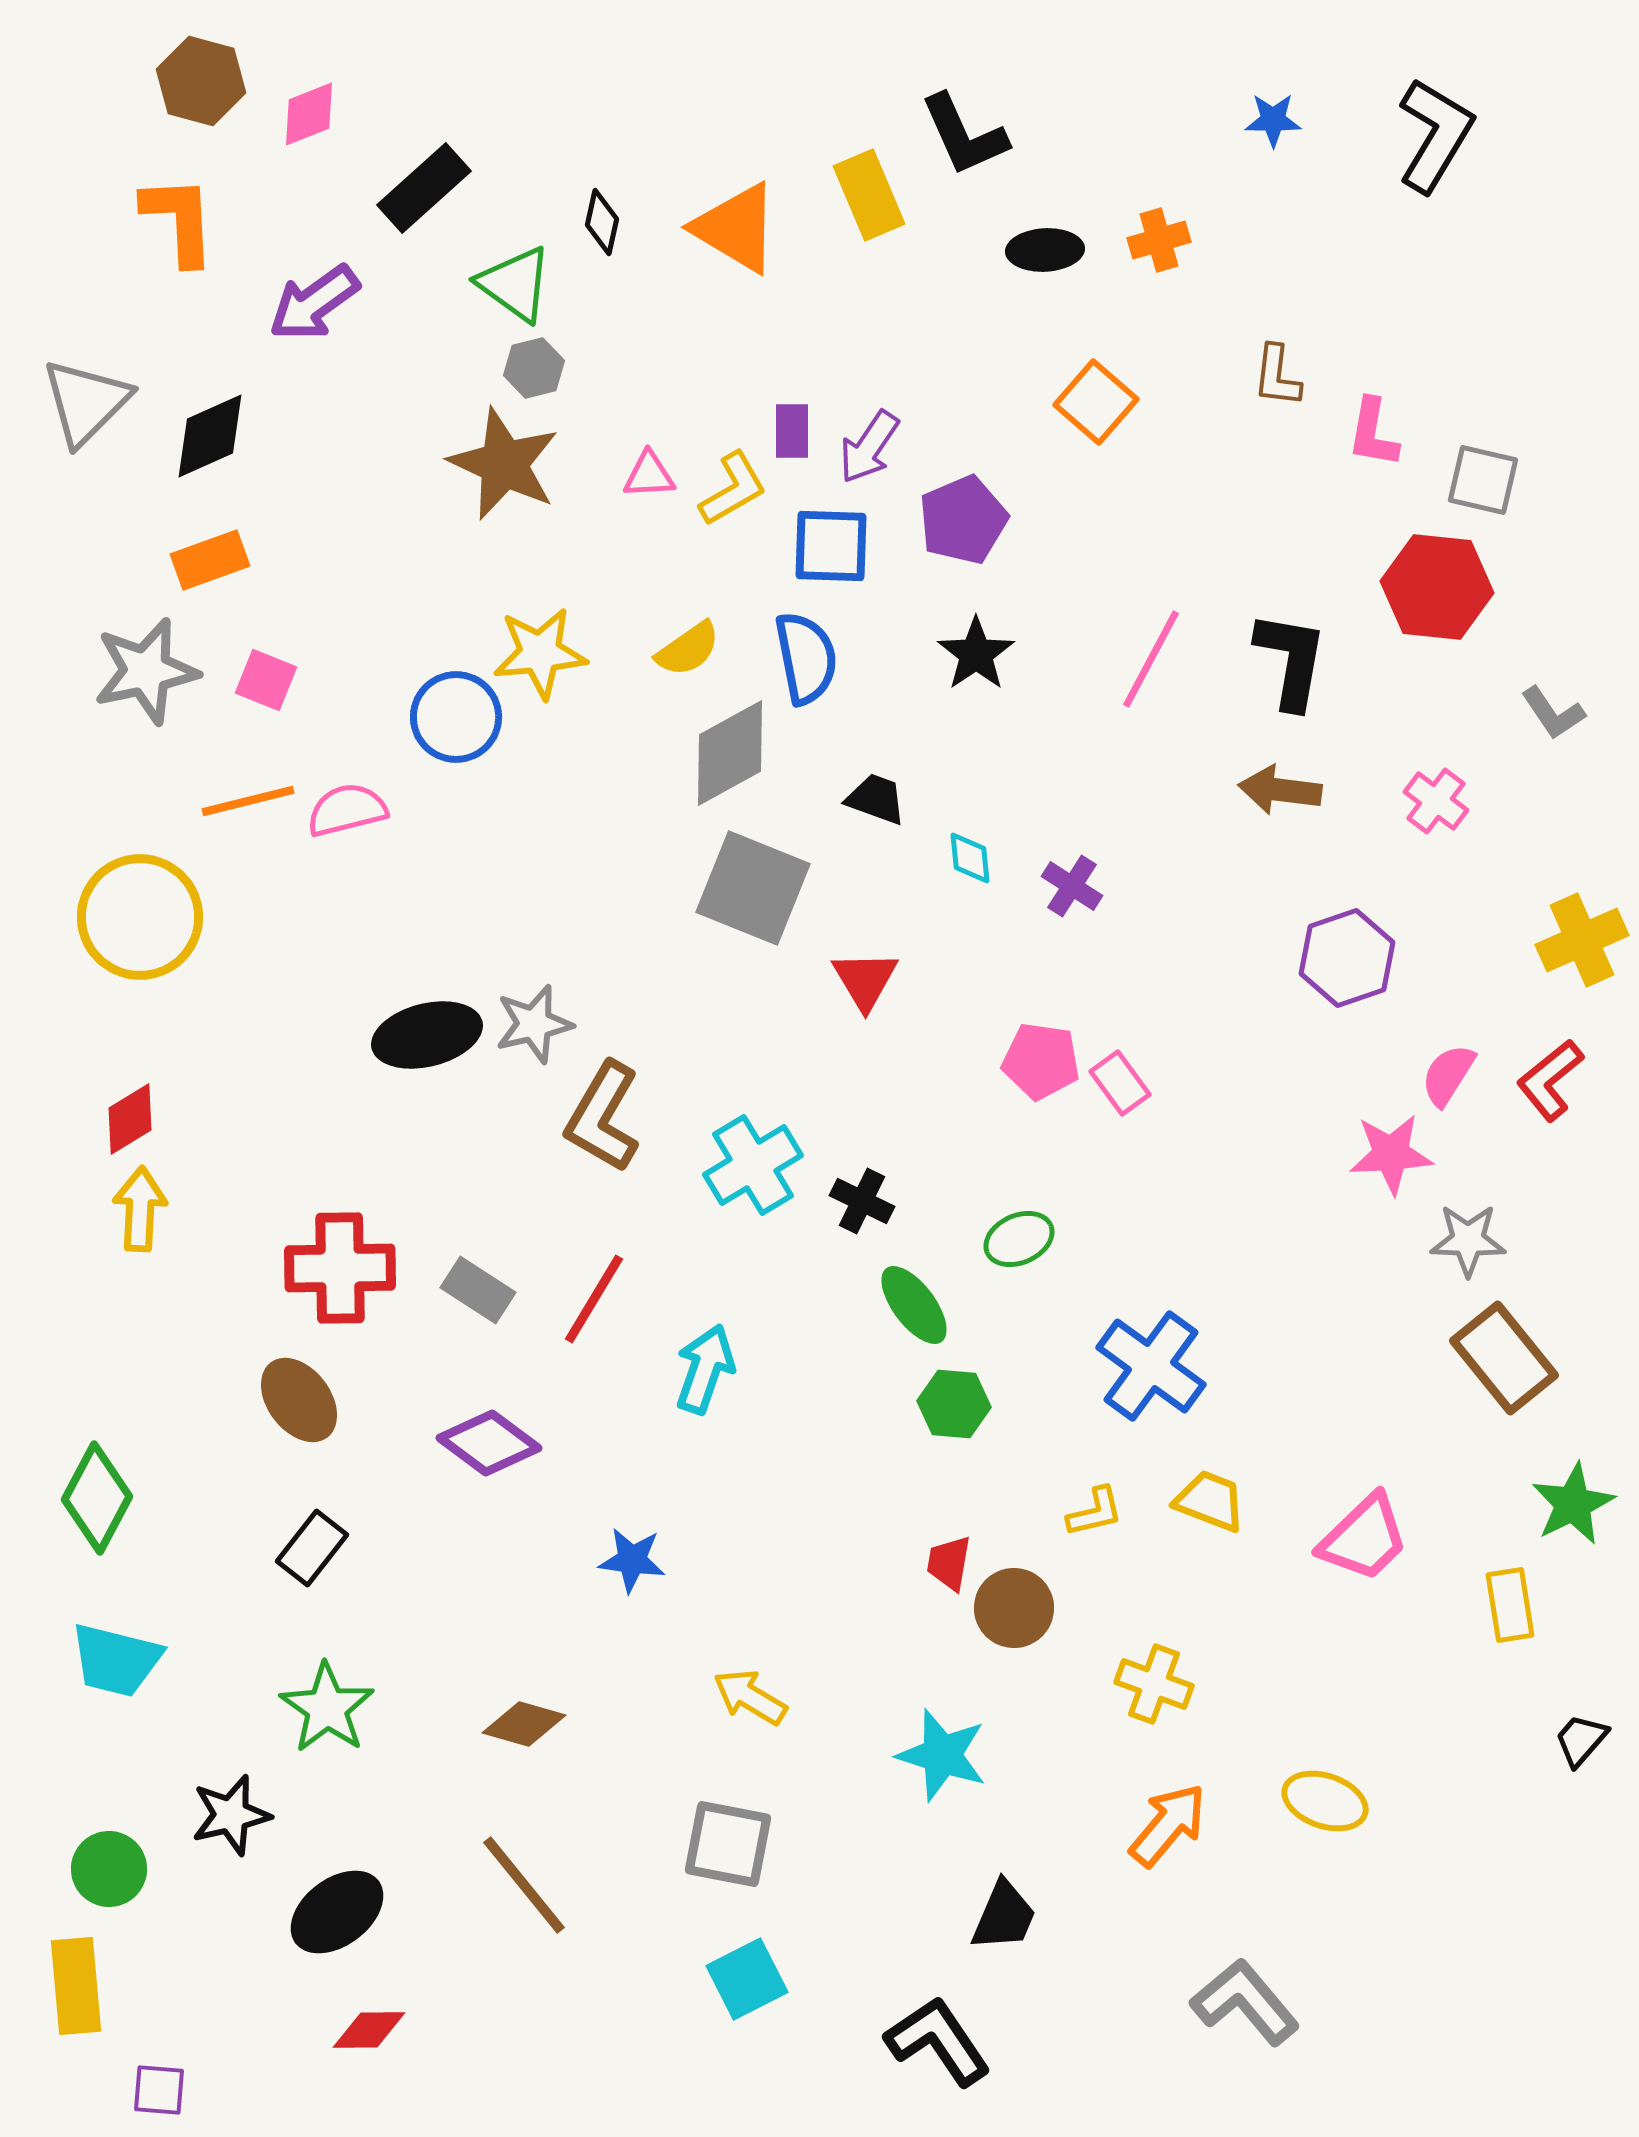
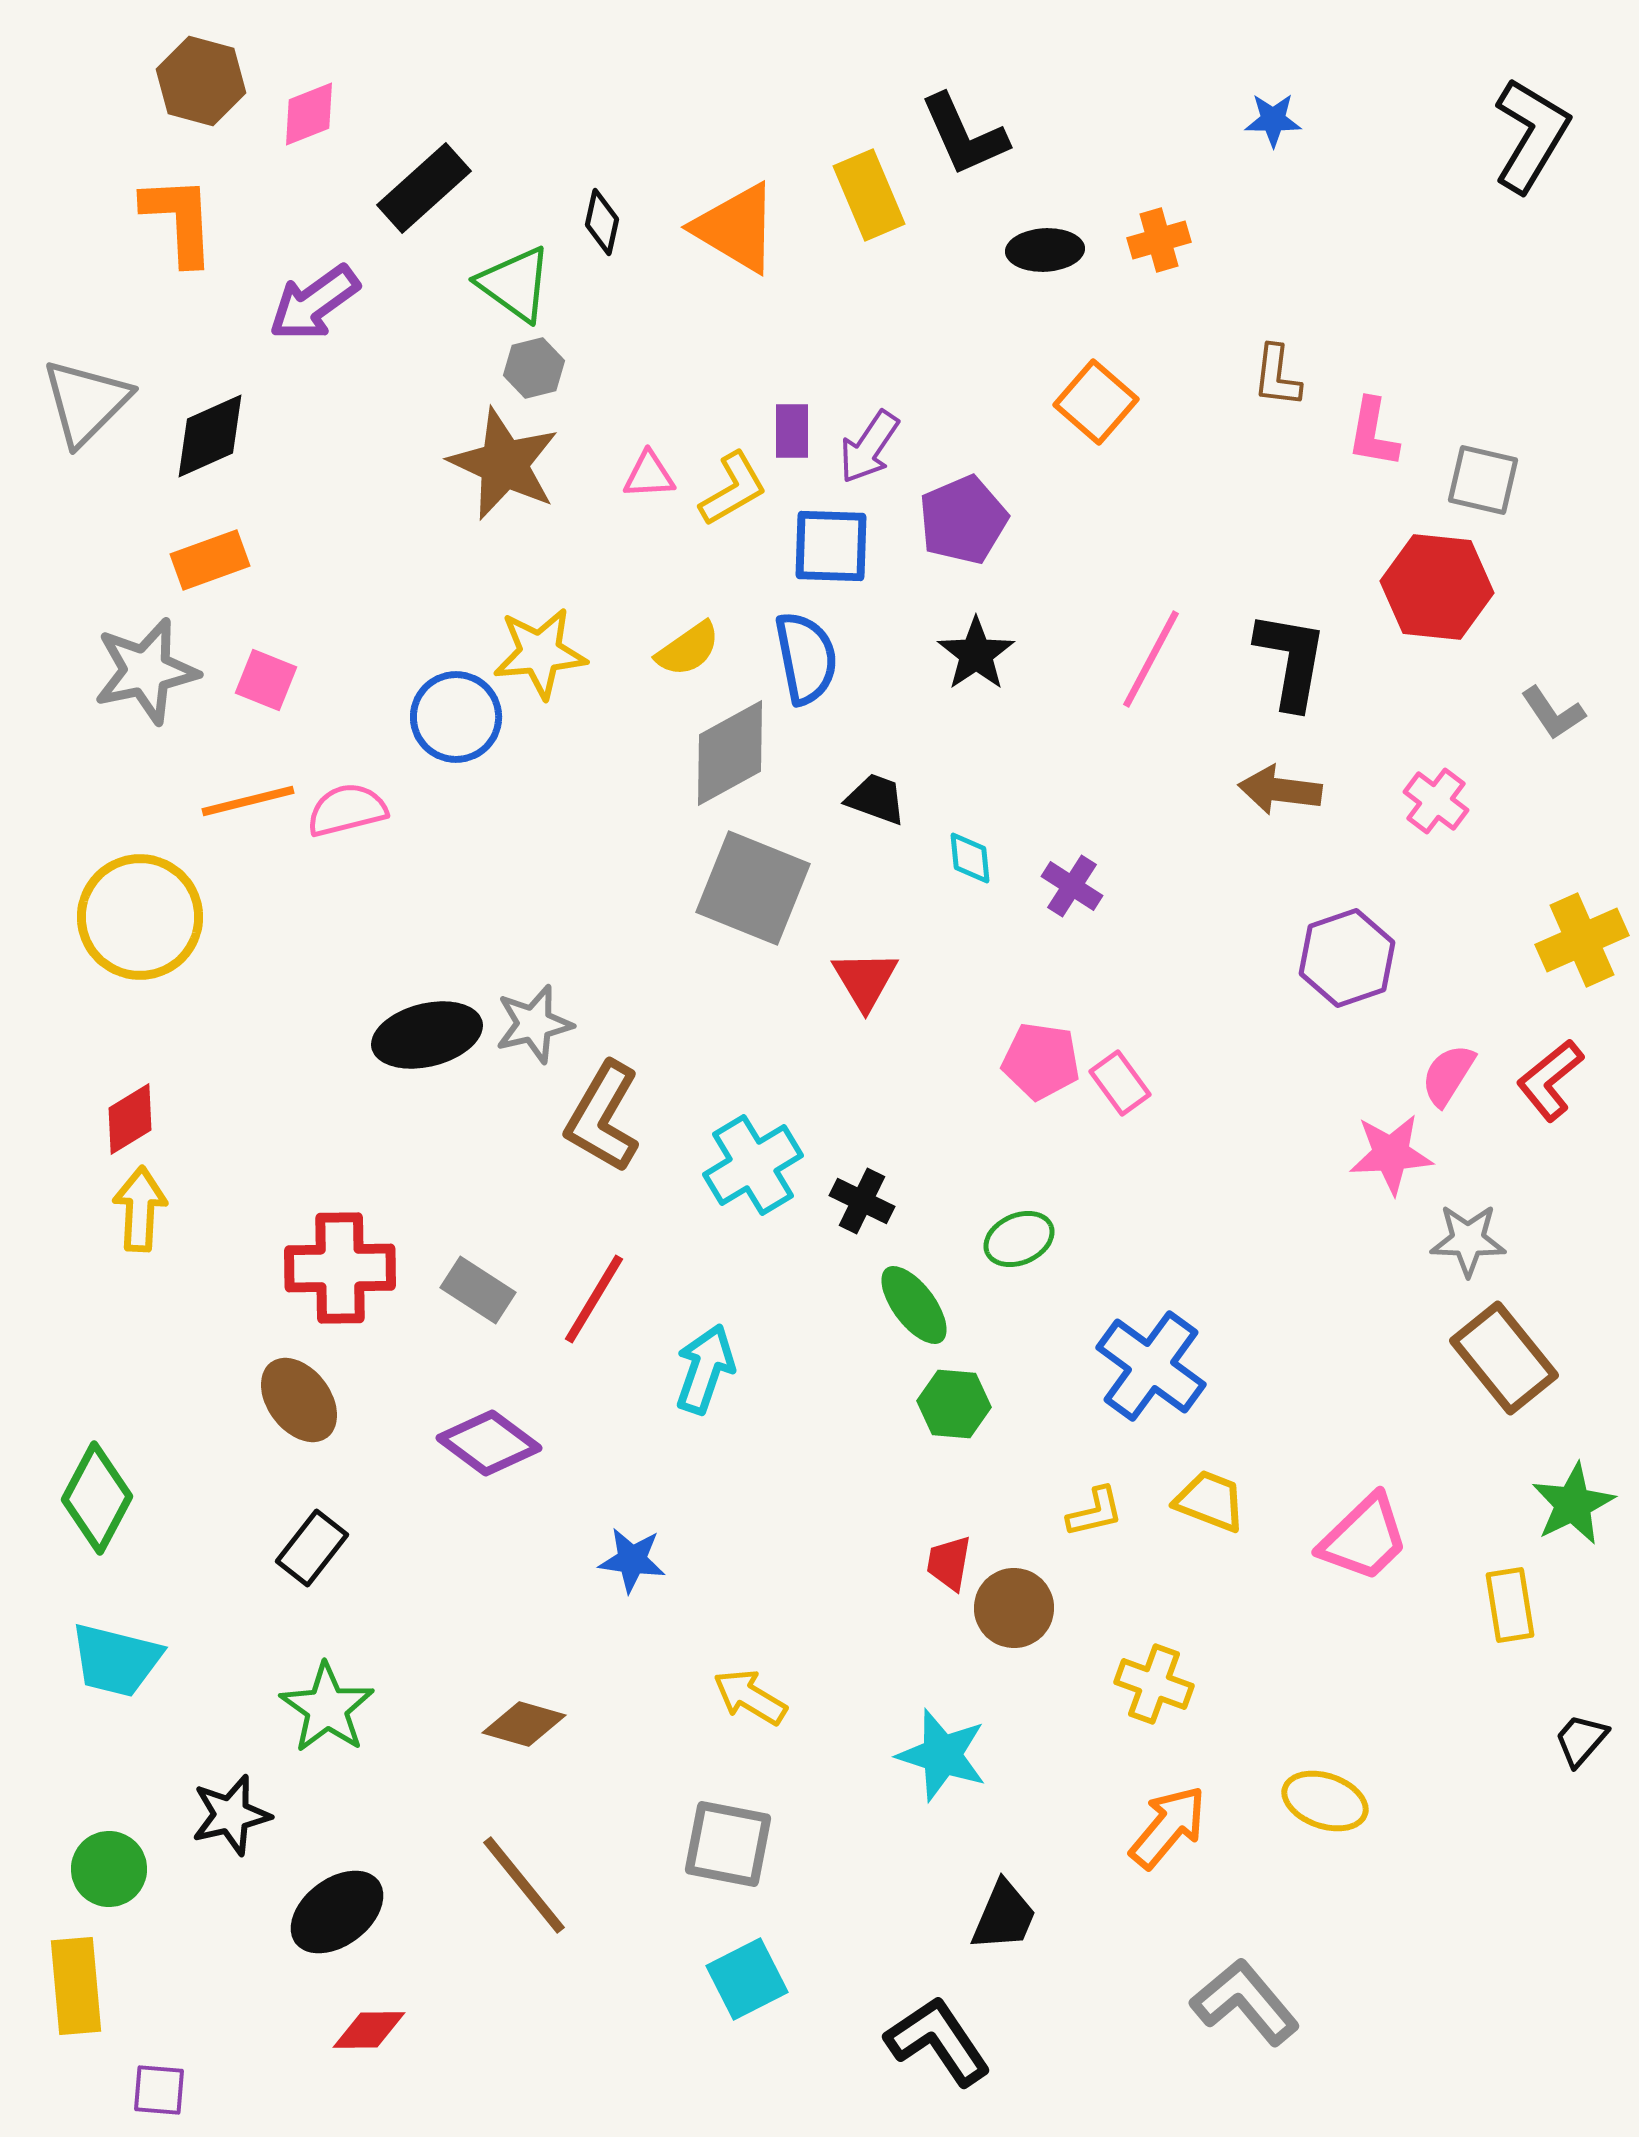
black L-shape at (1435, 135): moved 96 px right
orange arrow at (1168, 1825): moved 2 px down
